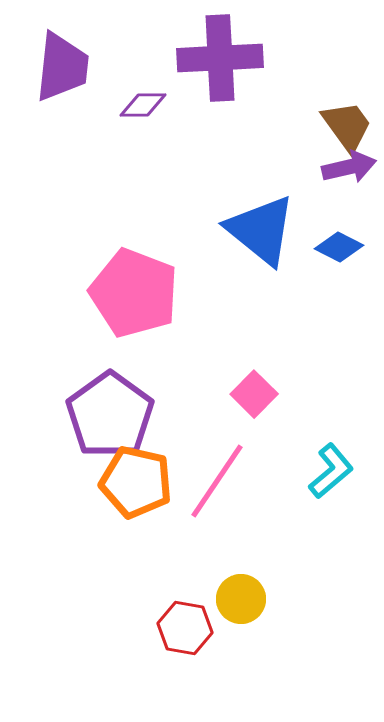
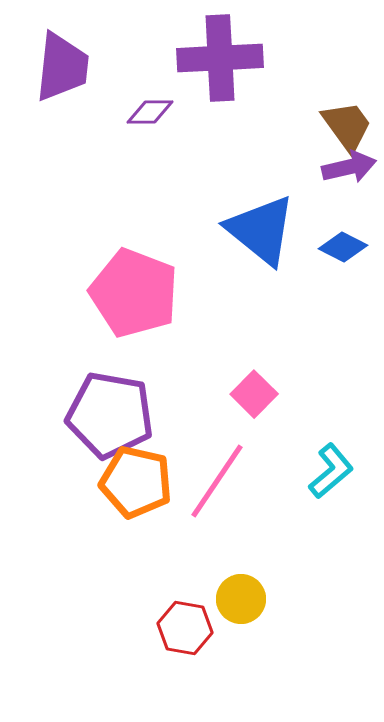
purple diamond: moved 7 px right, 7 px down
blue diamond: moved 4 px right
purple pentagon: rotated 26 degrees counterclockwise
